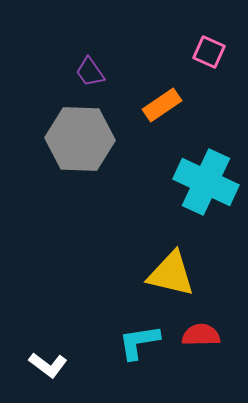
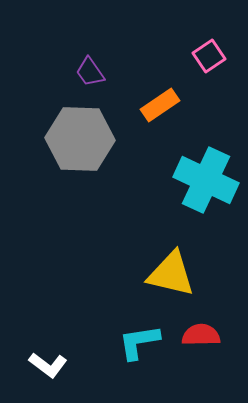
pink square: moved 4 px down; rotated 32 degrees clockwise
orange rectangle: moved 2 px left
cyan cross: moved 2 px up
